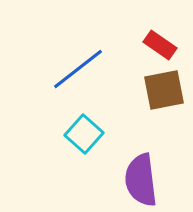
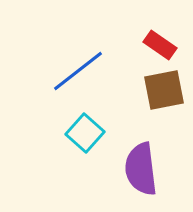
blue line: moved 2 px down
cyan square: moved 1 px right, 1 px up
purple semicircle: moved 11 px up
